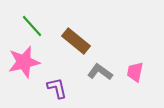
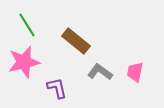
green line: moved 5 px left, 1 px up; rotated 10 degrees clockwise
